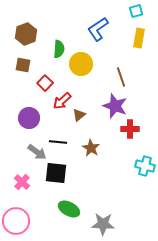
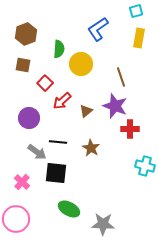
brown triangle: moved 7 px right, 4 px up
pink circle: moved 2 px up
